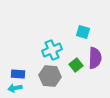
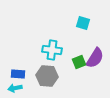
cyan square: moved 9 px up
cyan cross: rotated 30 degrees clockwise
purple semicircle: rotated 30 degrees clockwise
green square: moved 3 px right, 3 px up; rotated 16 degrees clockwise
gray hexagon: moved 3 px left
